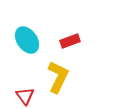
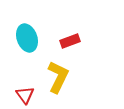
cyan ellipse: moved 2 px up; rotated 16 degrees clockwise
red triangle: moved 1 px up
